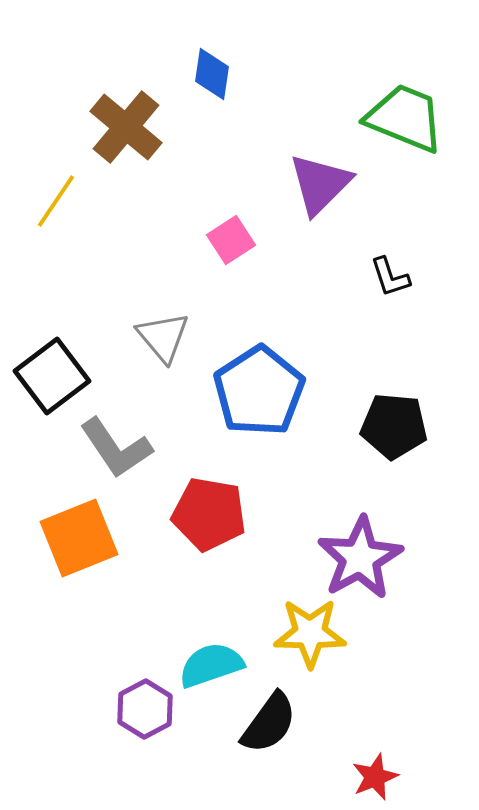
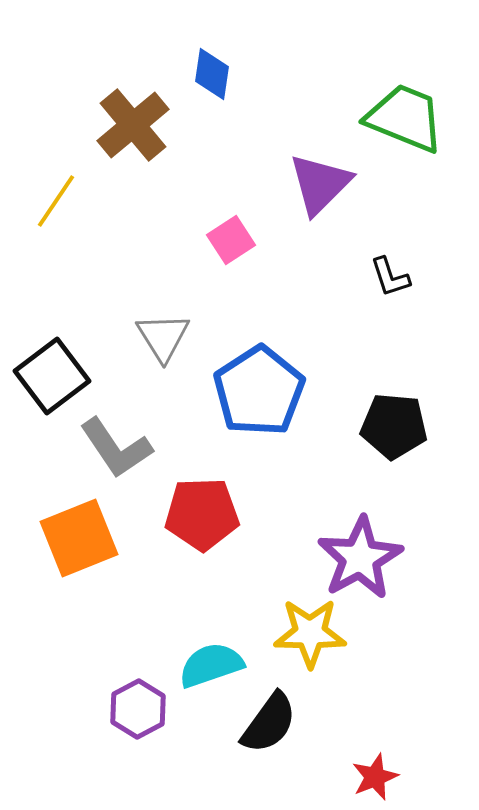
brown cross: moved 7 px right, 2 px up; rotated 10 degrees clockwise
gray triangle: rotated 8 degrees clockwise
red pentagon: moved 7 px left; rotated 12 degrees counterclockwise
purple hexagon: moved 7 px left
